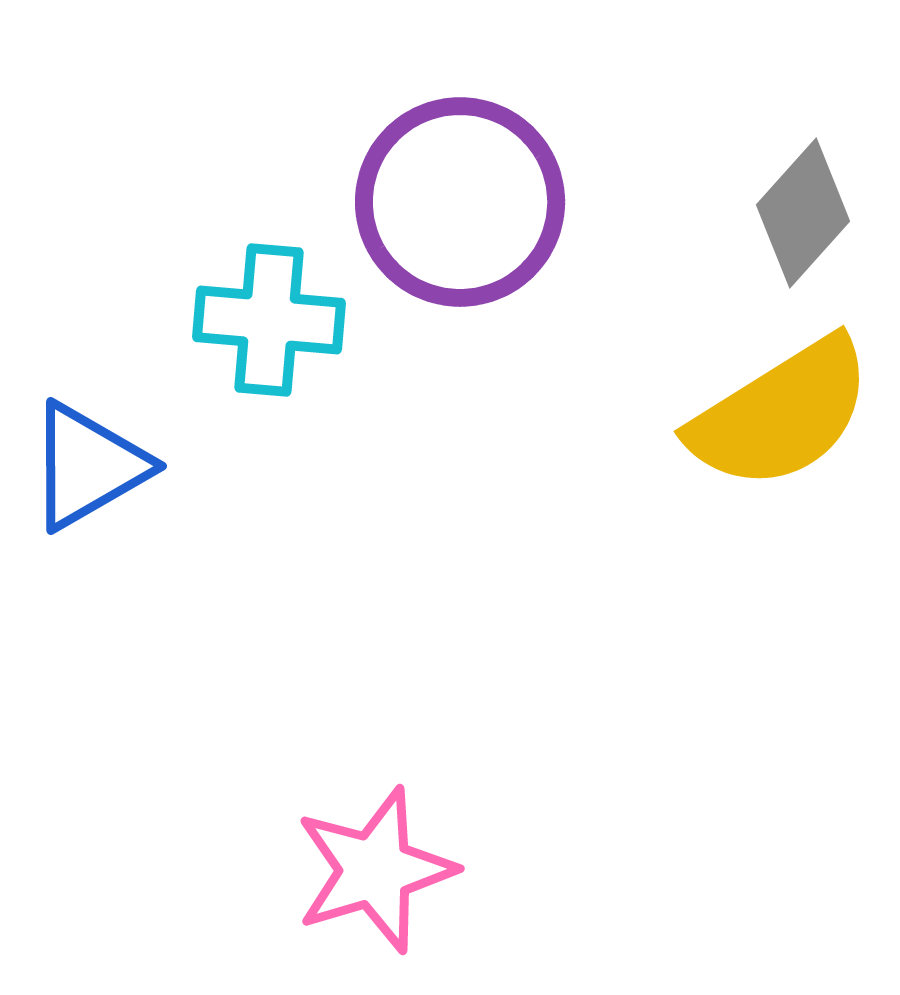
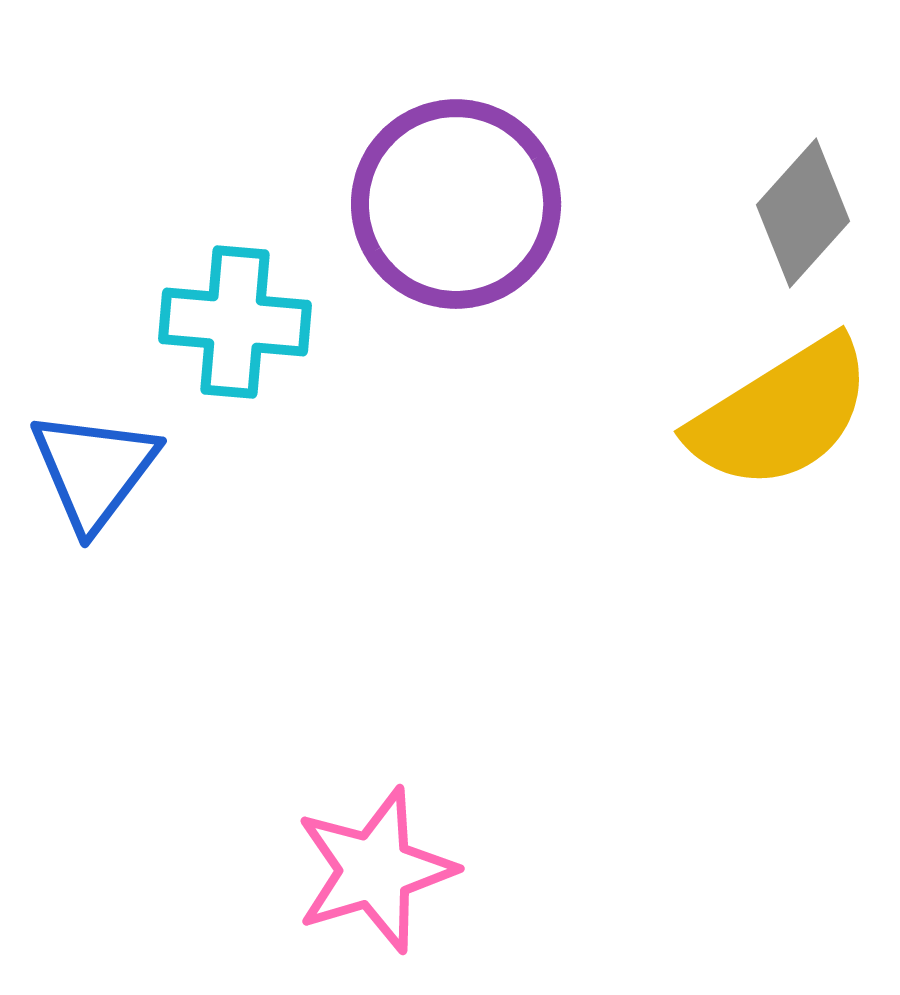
purple circle: moved 4 px left, 2 px down
cyan cross: moved 34 px left, 2 px down
blue triangle: moved 6 px right, 4 px down; rotated 23 degrees counterclockwise
